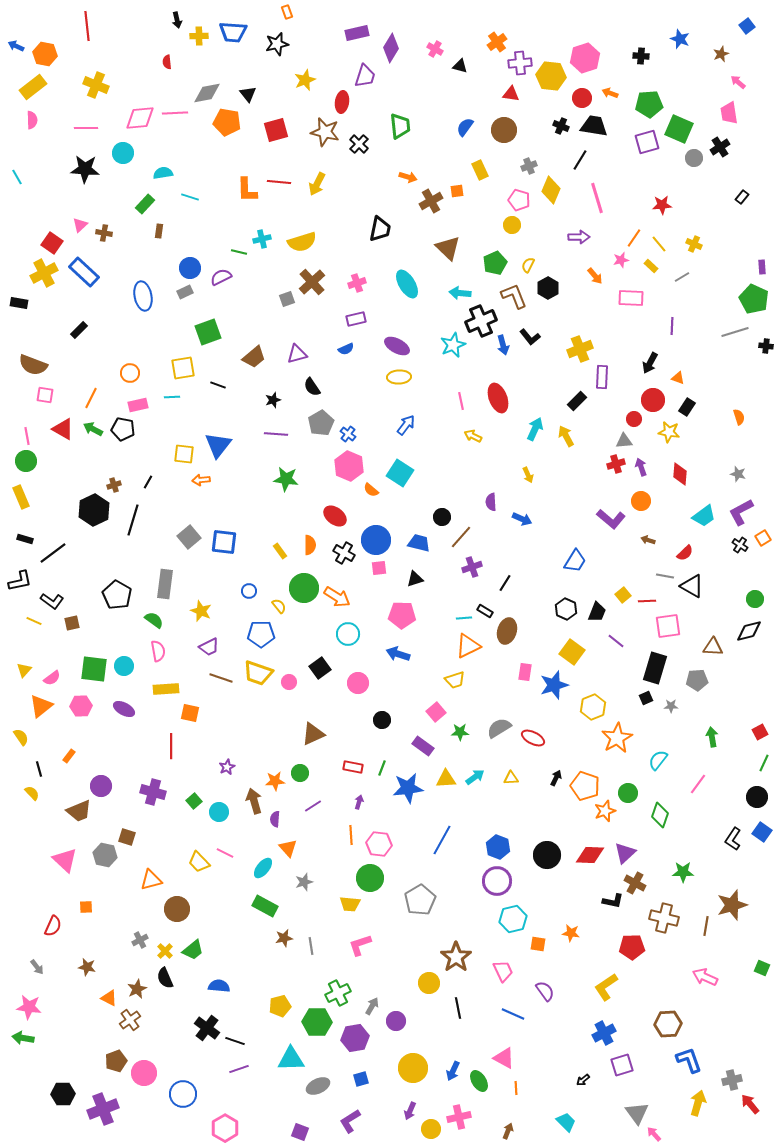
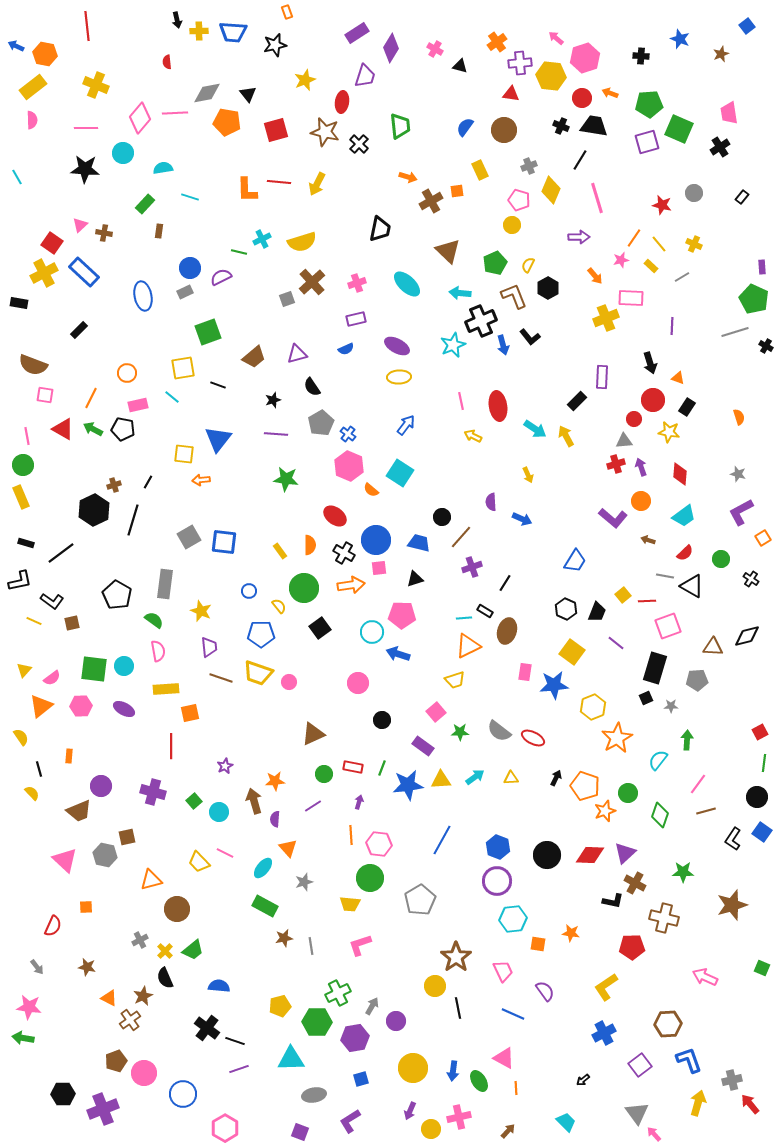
purple rectangle at (357, 33): rotated 20 degrees counterclockwise
yellow cross at (199, 36): moved 5 px up
black star at (277, 44): moved 2 px left, 1 px down
pink arrow at (738, 82): moved 182 px left, 44 px up
pink diamond at (140, 118): rotated 44 degrees counterclockwise
gray circle at (694, 158): moved 35 px down
cyan semicircle at (163, 173): moved 5 px up
red star at (662, 205): rotated 18 degrees clockwise
cyan cross at (262, 239): rotated 12 degrees counterclockwise
brown triangle at (448, 248): moved 3 px down
cyan ellipse at (407, 284): rotated 16 degrees counterclockwise
black cross at (766, 346): rotated 24 degrees clockwise
yellow cross at (580, 349): moved 26 px right, 31 px up
black arrow at (650, 363): rotated 45 degrees counterclockwise
orange circle at (130, 373): moved 3 px left
cyan line at (172, 397): rotated 42 degrees clockwise
red ellipse at (498, 398): moved 8 px down; rotated 12 degrees clockwise
cyan arrow at (535, 429): rotated 100 degrees clockwise
blue triangle at (218, 445): moved 6 px up
green circle at (26, 461): moved 3 px left, 4 px down
cyan trapezoid at (704, 516): moved 20 px left
purple L-shape at (611, 519): moved 2 px right, 1 px up
gray square at (189, 537): rotated 10 degrees clockwise
black rectangle at (25, 539): moved 1 px right, 4 px down
black cross at (740, 545): moved 11 px right, 34 px down
black line at (53, 553): moved 8 px right
orange arrow at (337, 597): moved 14 px right, 12 px up; rotated 40 degrees counterclockwise
green circle at (755, 599): moved 34 px left, 40 px up
pink square at (668, 626): rotated 12 degrees counterclockwise
black diamond at (749, 631): moved 2 px left, 5 px down
cyan circle at (348, 634): moved 24 px right, 2 px up
purple line at (616, 641): moved 2 px down
purple trapezoid at (209, 647): rotated 70 degrees counterclockwise
black square at (320, 668): moved 40 px up
blue star at (554, 685): rotated 12 degrees clockwise
orange square at (190, 713): rotated 24 degrees counterclockwise
gray semicircle at (499, 728): moved 3 px down; rotated 110 degrees counterclockwise
green arrow at (712, 737): moved 25 px left, 3 px down; rotated 12 degrees clockwise
orange rectangle at (69, 756): rotated 32 degrees counterclockwise
green line at (764, 763): rotated 18 degrees counterclockwise
purple star at (227, 767): moved 2 px left, 1 px up
green circle at (300, 773): moved 24 px right, 1 px down
yellow triangle at (446, 779): moved 5 px left, 1 px down
blue star at (408, 788): moved 3 px up
brown square at (127, 837): rotated 30 degrees counterclockwise
cyan hexagon at (513, 919): rotated 8 degrees clockwise
brown line at (706, 926): moved 115 px up; rotated 66 degrees clockwise
yellow circle at (429, 983): moved 6 px right, 3 px down
brown star at (137, 989): moved 6 px right, 7 px down
purple square at (622, 1065): moved 18 px right; rotated 20 degrees counterclockwise
blue arrow at (453, 1071): rotated 18 degrees counterclockwise
gray ellipse at (318, 1086): moved 4 px left, 9 px down; rotated 15 degrees clockwise
brown arrow at (508, 1131): rotated 21 degrees clockwise
